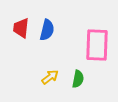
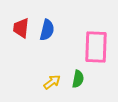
pink rectangle: moved 1 px left, 2 px down
yellow arrow: moved 2 px right, 5 px down
